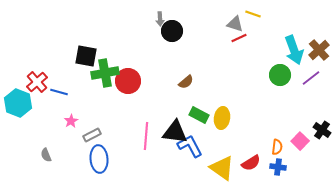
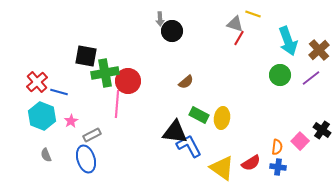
red line: rotated 35 degrees counterclockwise
cyan arrow: moved 6 px left, 9 px up
cyan hexagon: moved 24 px right, 13 px down
pink line: moved 29 px left, 32 px up
blue L-shape: moved 1 px left
blue ellipse: moved 13 px left; rotated 12 degrees counterclockwise
